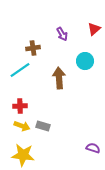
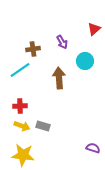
purple arrow: moved 8 px down
brown cross: moved 1 px down
